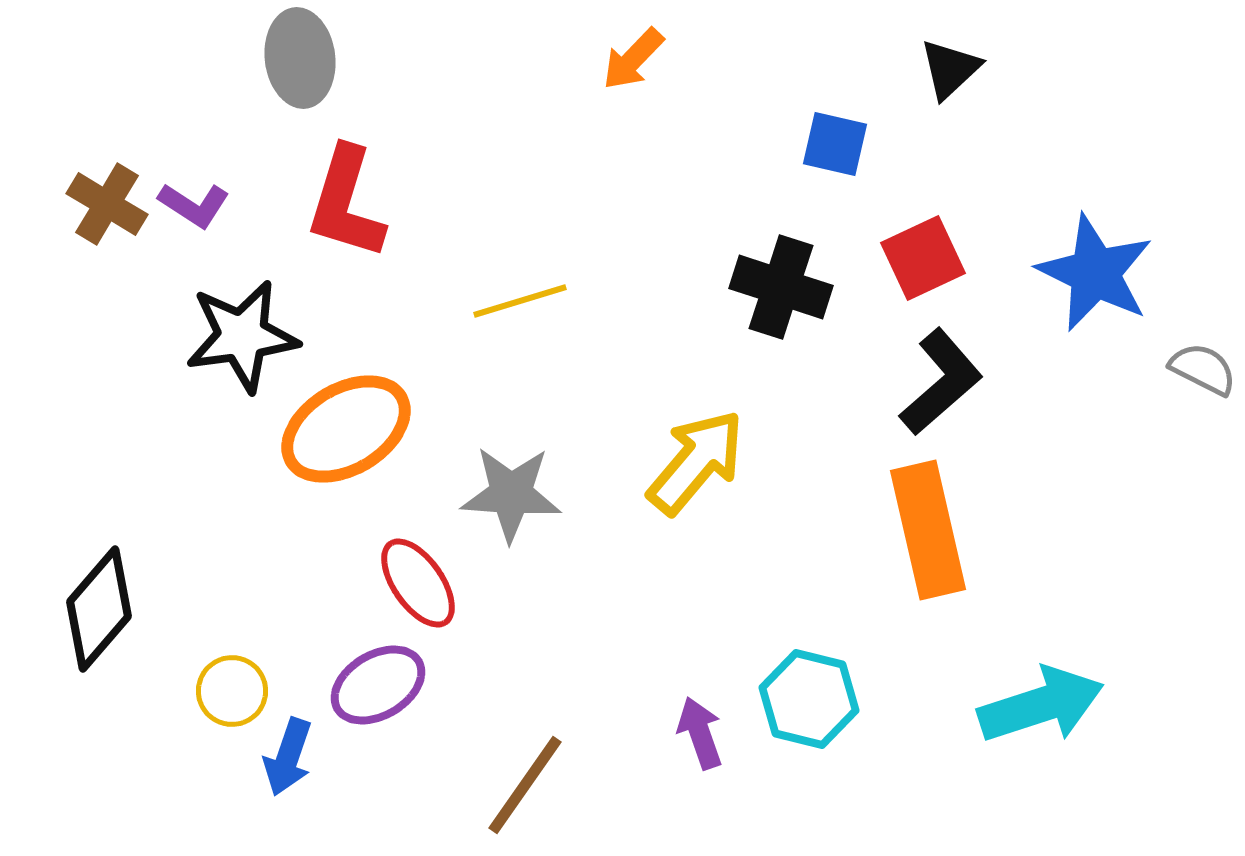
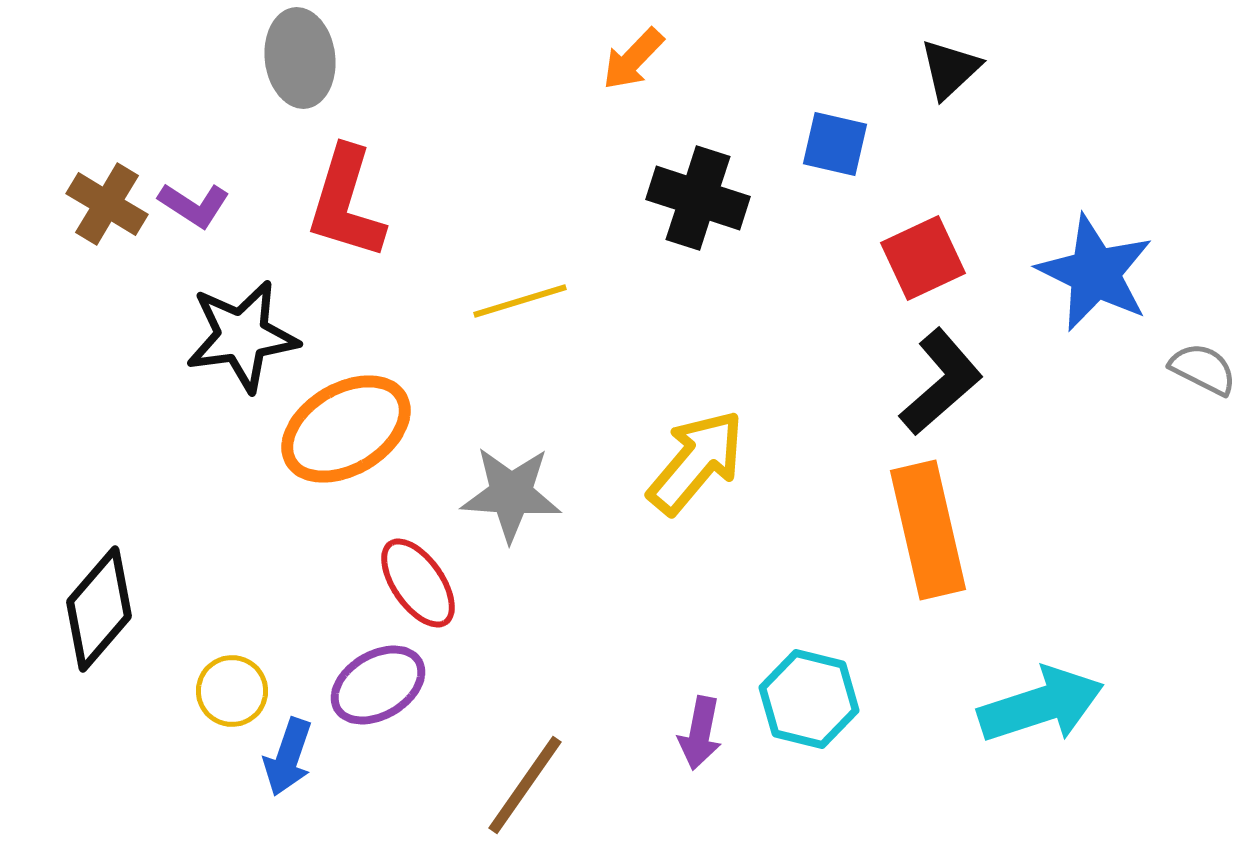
black cross: moved 83 px left, 89 px up
purple arrow: rotated 150 degrees counterclockwise
